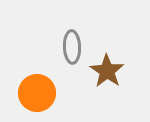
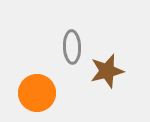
brown star: rotated 24 degrees clockwise
